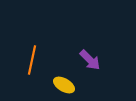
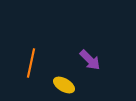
orange line: moved 1 px left, 3 px down
